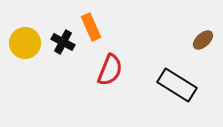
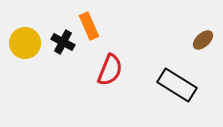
orange rectangle: moved 2 px left, 1 px up
